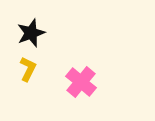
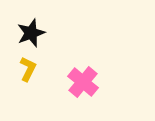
pink cross: moved 2 px right
